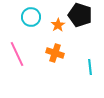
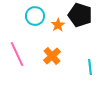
cyan circle: moved 4 px right, 1 px up
orange cross: moved 3 px left, 3 px down; rotated 30 degrees clockwise
